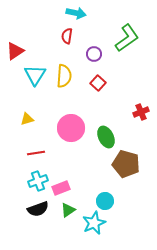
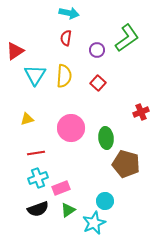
cyan arrow: moved 7 px left
red semicircle: moved 1 px left, 2 px down
purple circle: moved 3 px right, 4 px up
green ellipse: moved 1 px down; rotated 20 degrees clockwise
cyan cross: moved 3 px up
